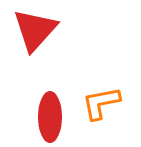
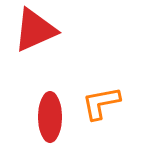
red triangle: rotated 24 degrees clockwise
